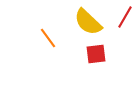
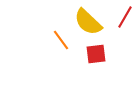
orange line: moved 13 px right, 2 px down
